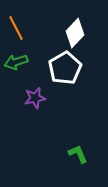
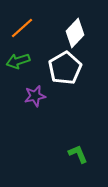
orange line: moved 6 px right; rotated 75 degrees clockwise
green arrow: moved 2 px right, 1 px up
purple star: moved 2 px up
